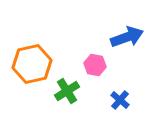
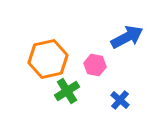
blue arrow: rotated 8 degrees counterclockwise
orange hexagon: moved 16 px right, 5 px up
